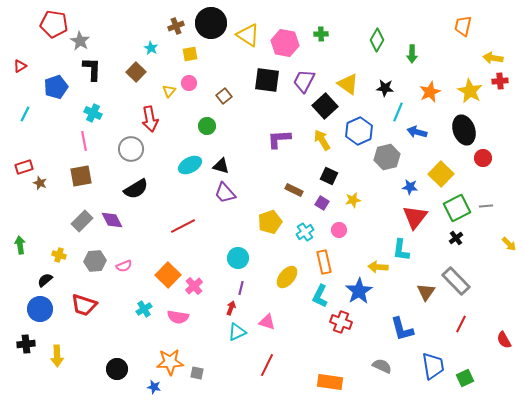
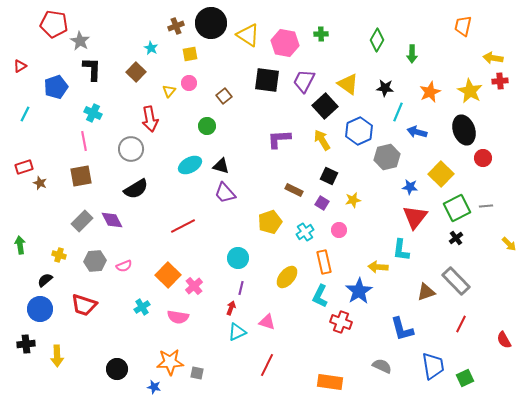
brown triangle at (426, 292): rotated 36 degrees clockwise
cyan cross at (144, 309): moved 2 px left, 2 px up
